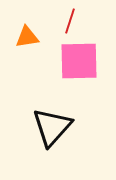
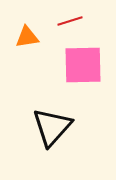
red line: rotated 55 degrees clockwise
pink square: moved 4 px right, 4 px down
